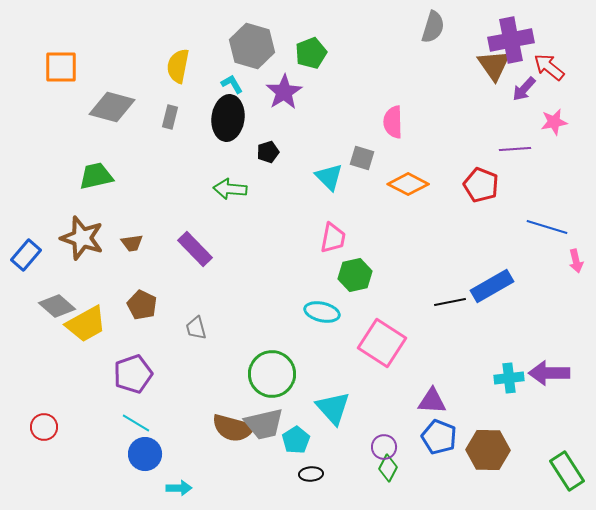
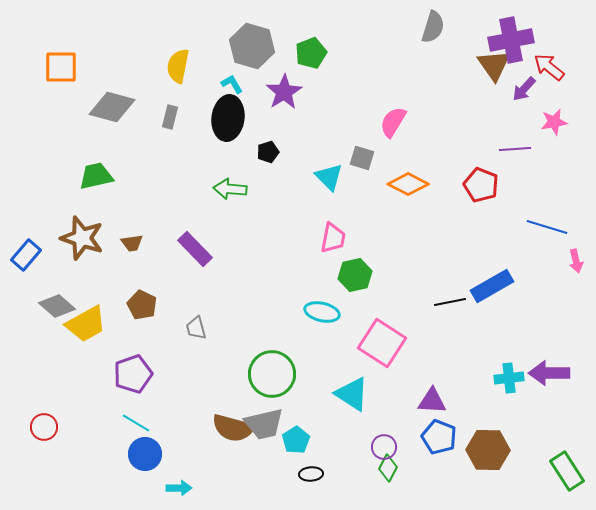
pink semicircle at (393, 122): rotated 32 degrees clockwise
cyan triangle at (333, 408): moved 19 px right, 14 px up; rotated 15 degrees counterclockwise
